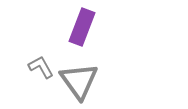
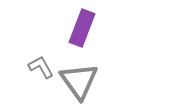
purple rectangle: moved 1 px down
